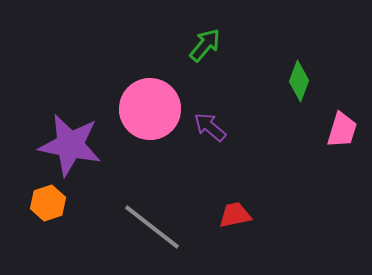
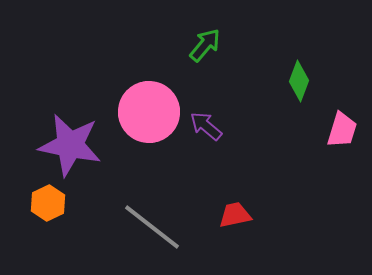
pink circle: moved 1 px left, 3 px down
purple arrow: moved 4 px left, 1 px up
orange hexagon: rotated 8 degrees counterclockwise
